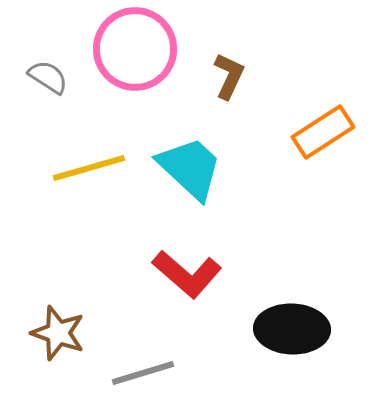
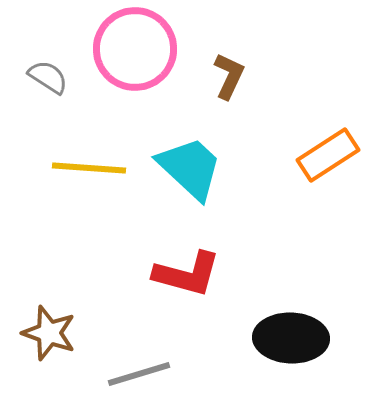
orange rectangle: moved 5 px right, 23 px down
yellow line: rotated 20 degrees clockwise
red L-shape: rotated 26 degrees counterclockwise
black ellipse: moved 1 px left, 9 px down
brown star: moved 9 px left
gray line: moved 4 px left, 1 px down
